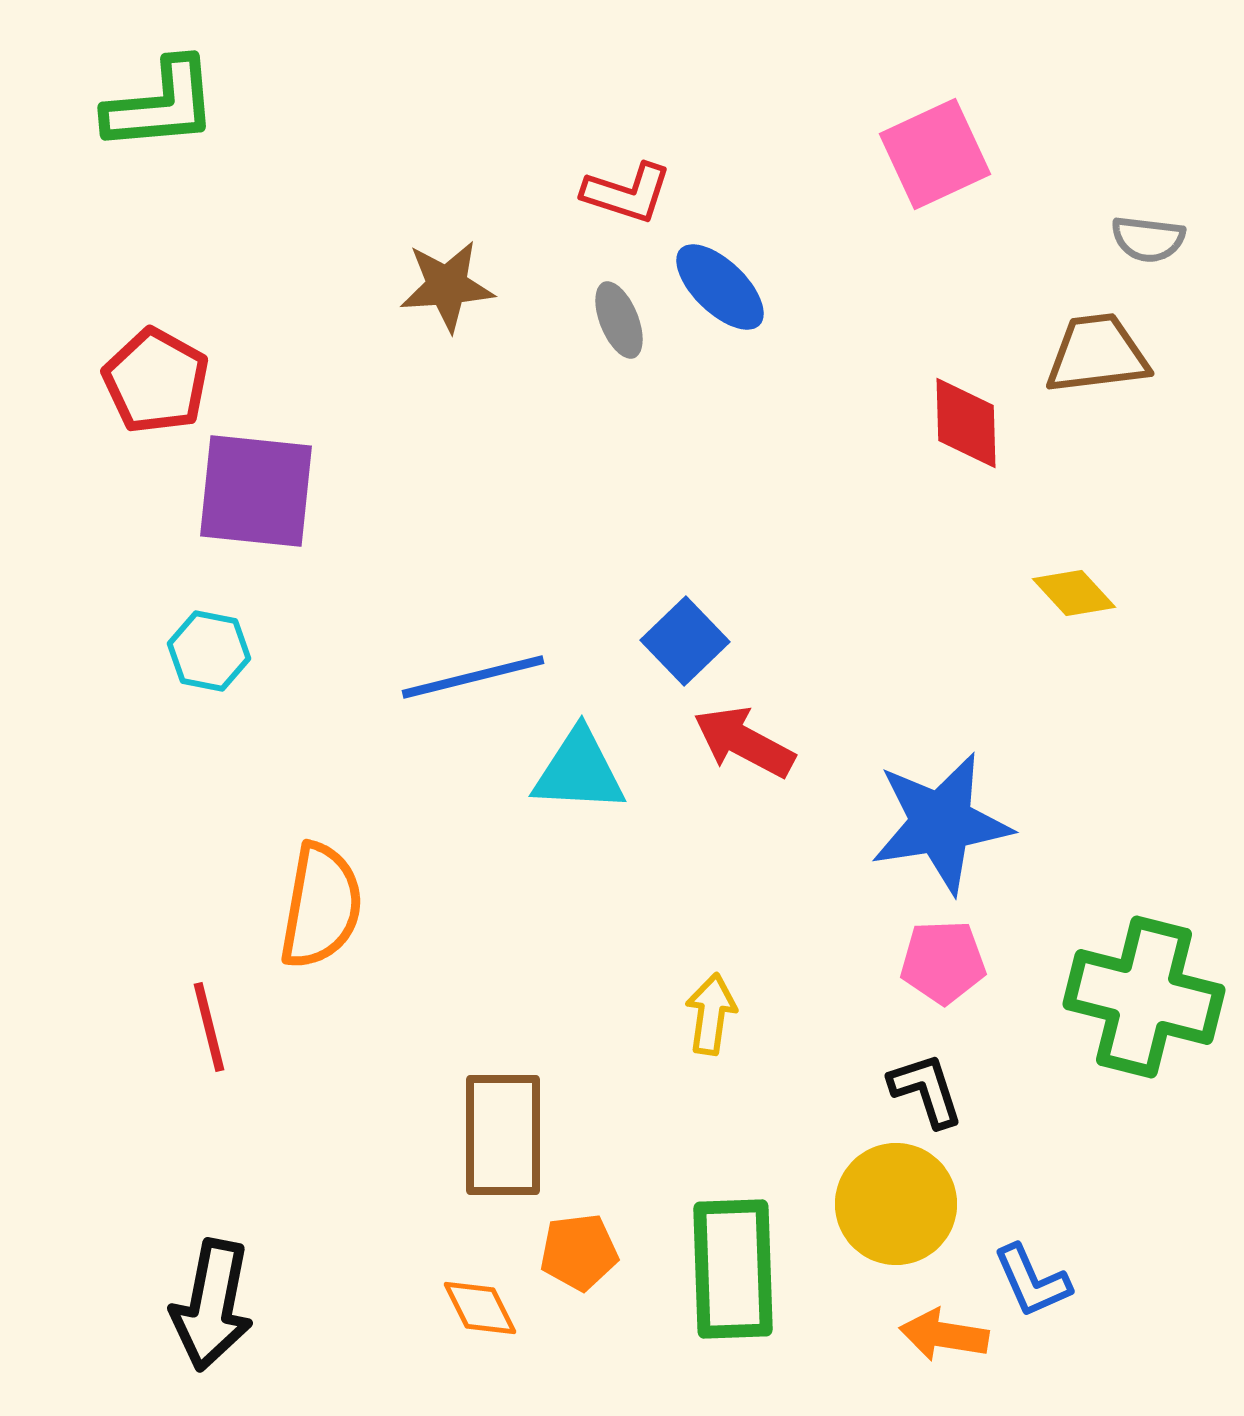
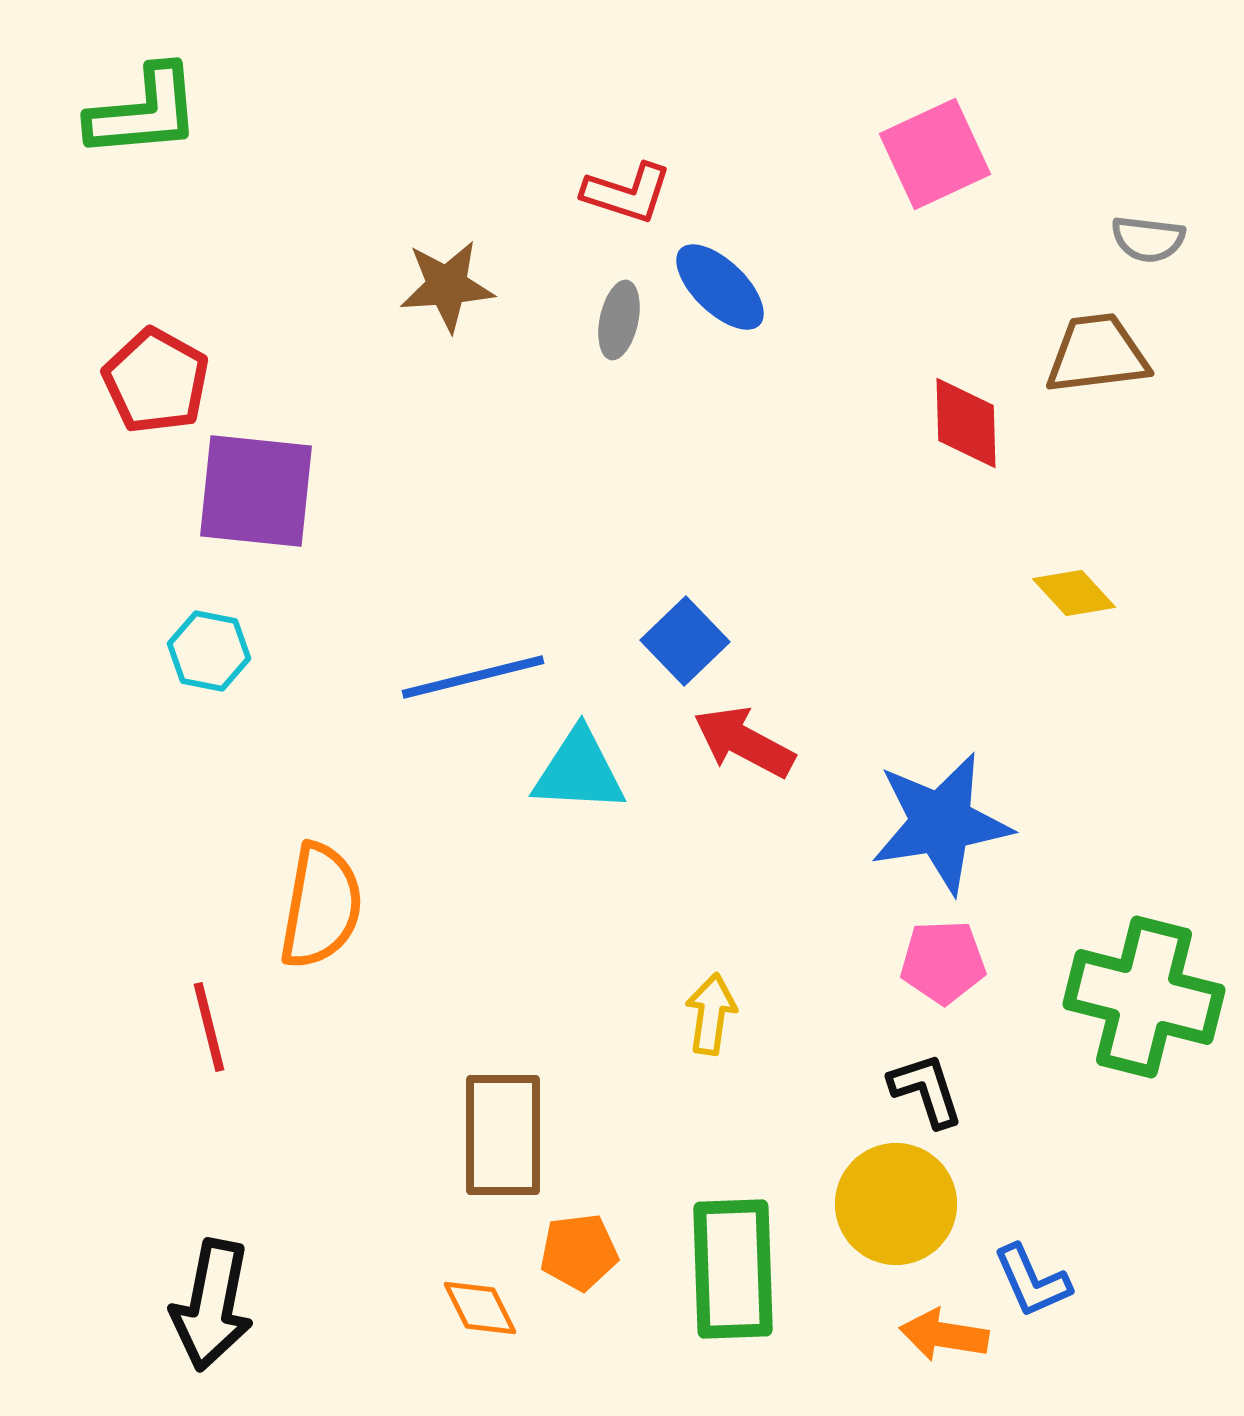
green L-shape: moved 17 px left, 7 px down
gray ellipse: rotated 34 degrees clockwise
